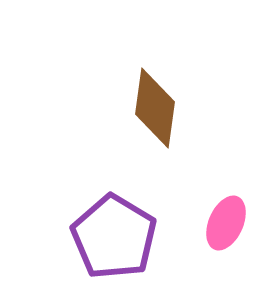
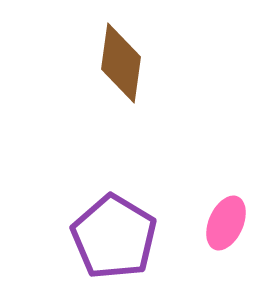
brown diamond: moved 34 px left, 45 px up
